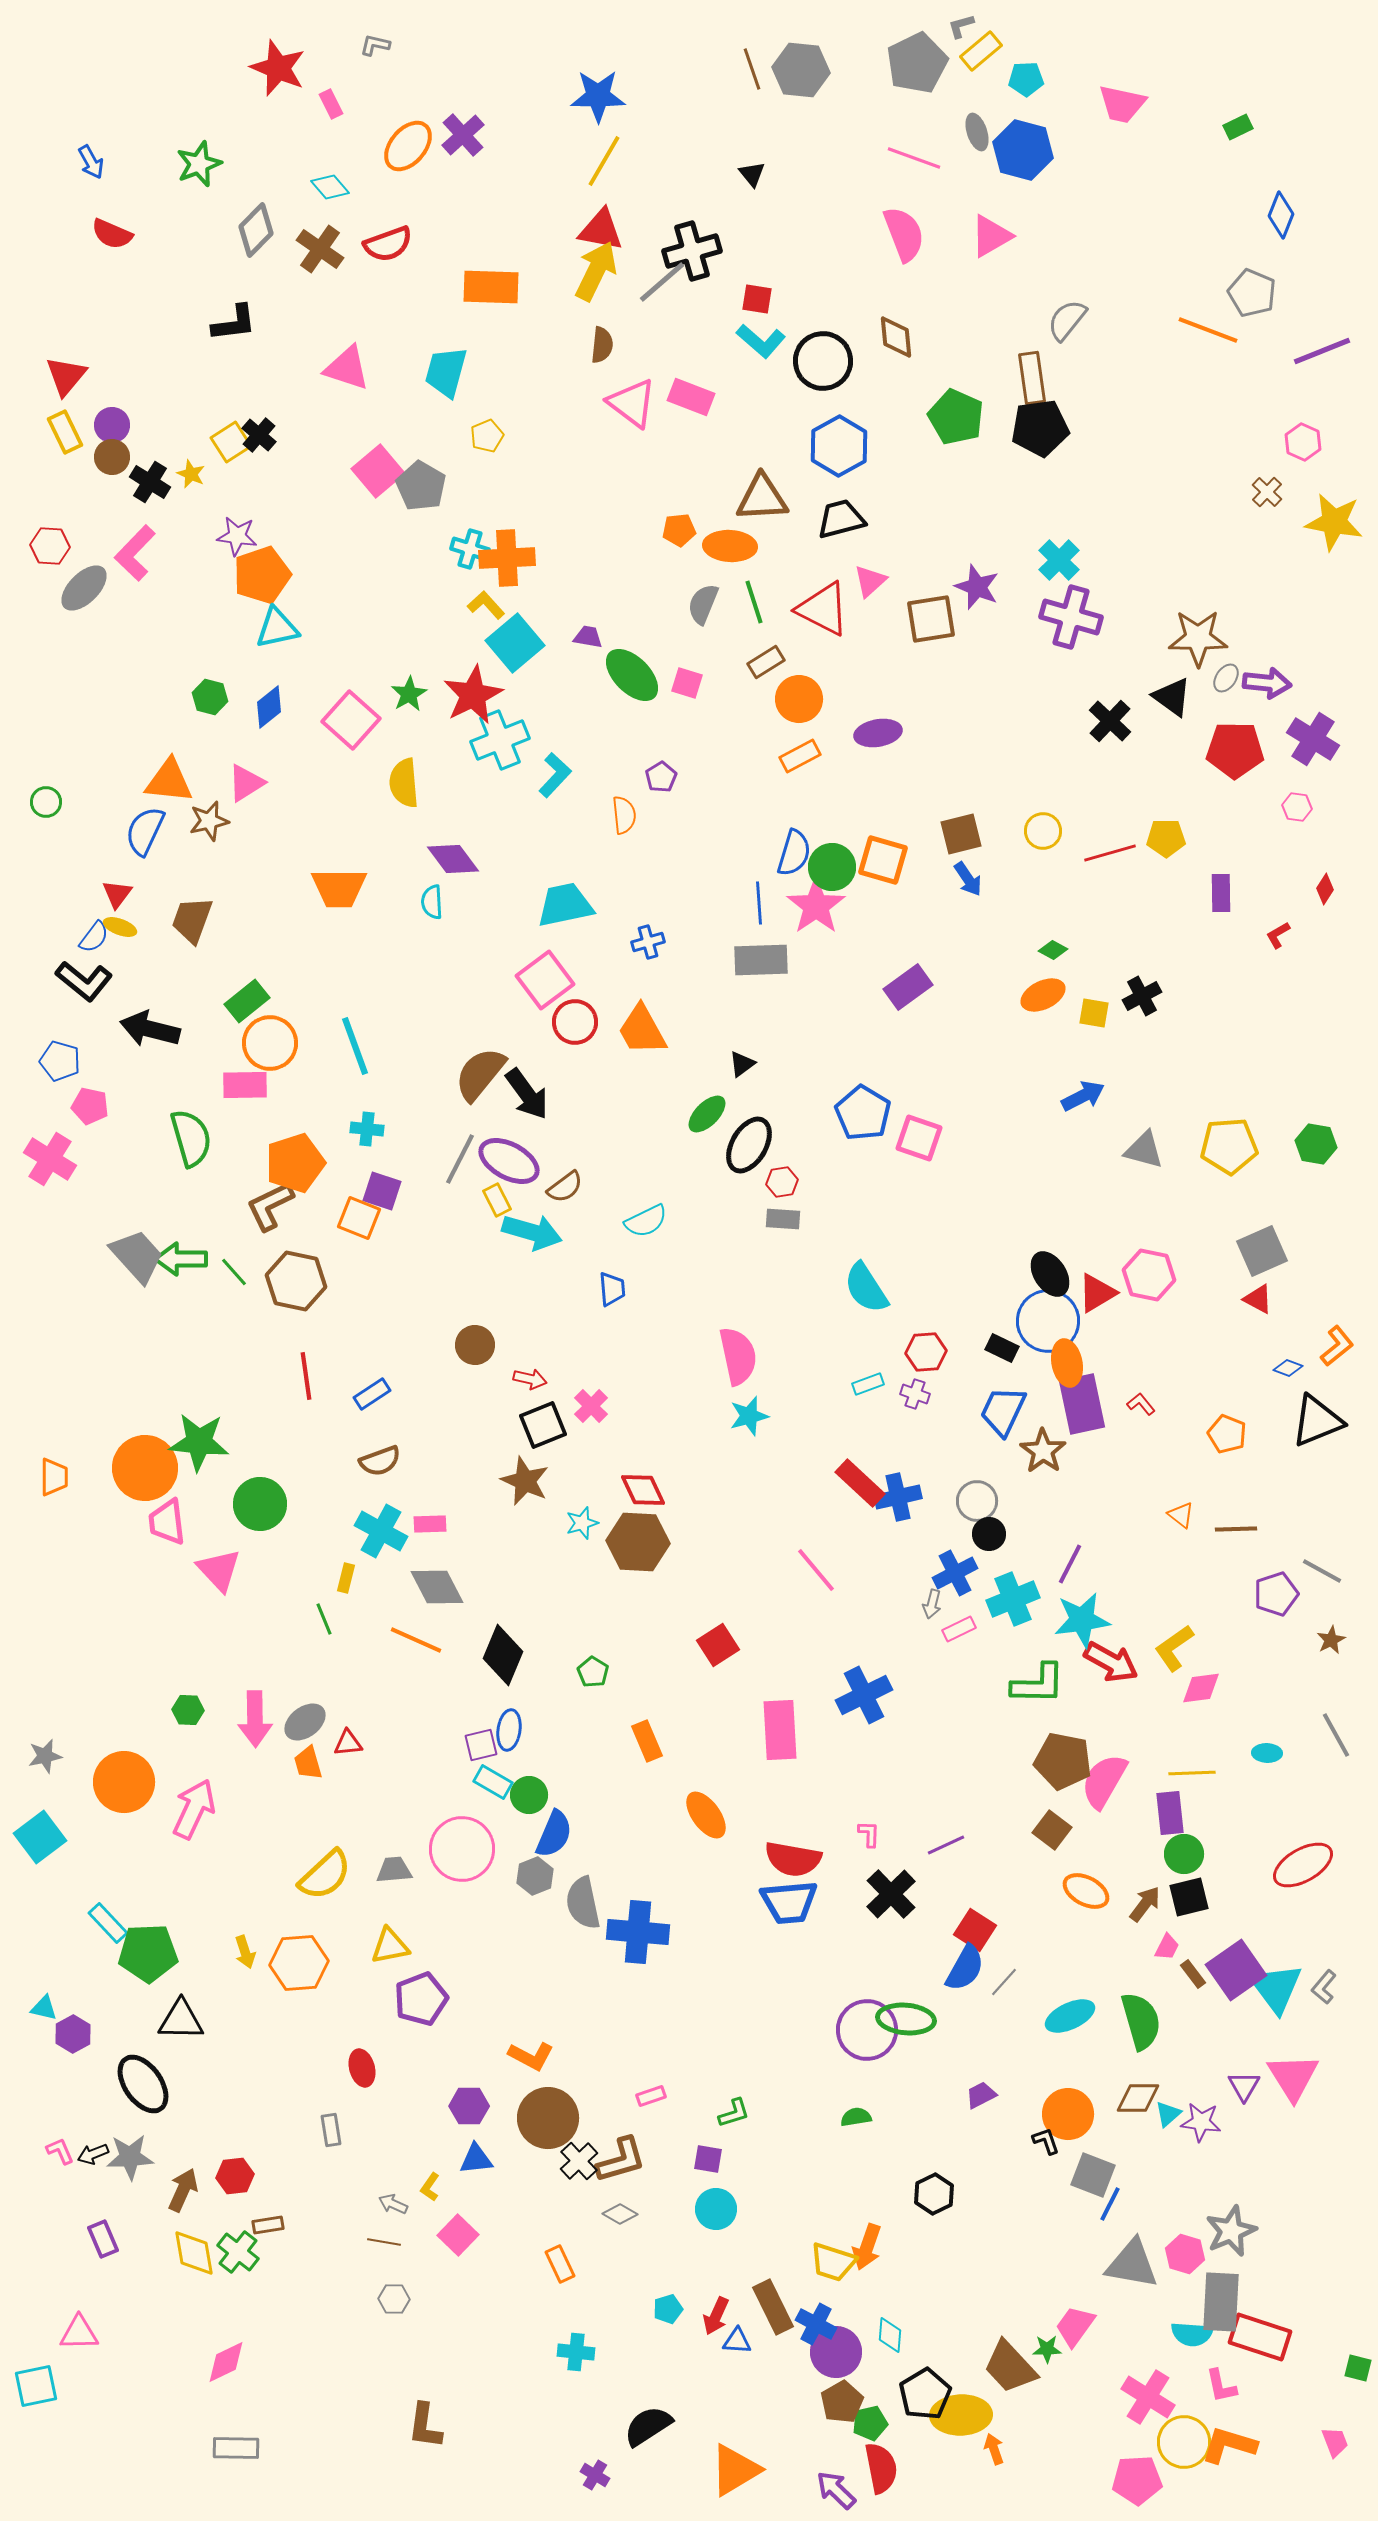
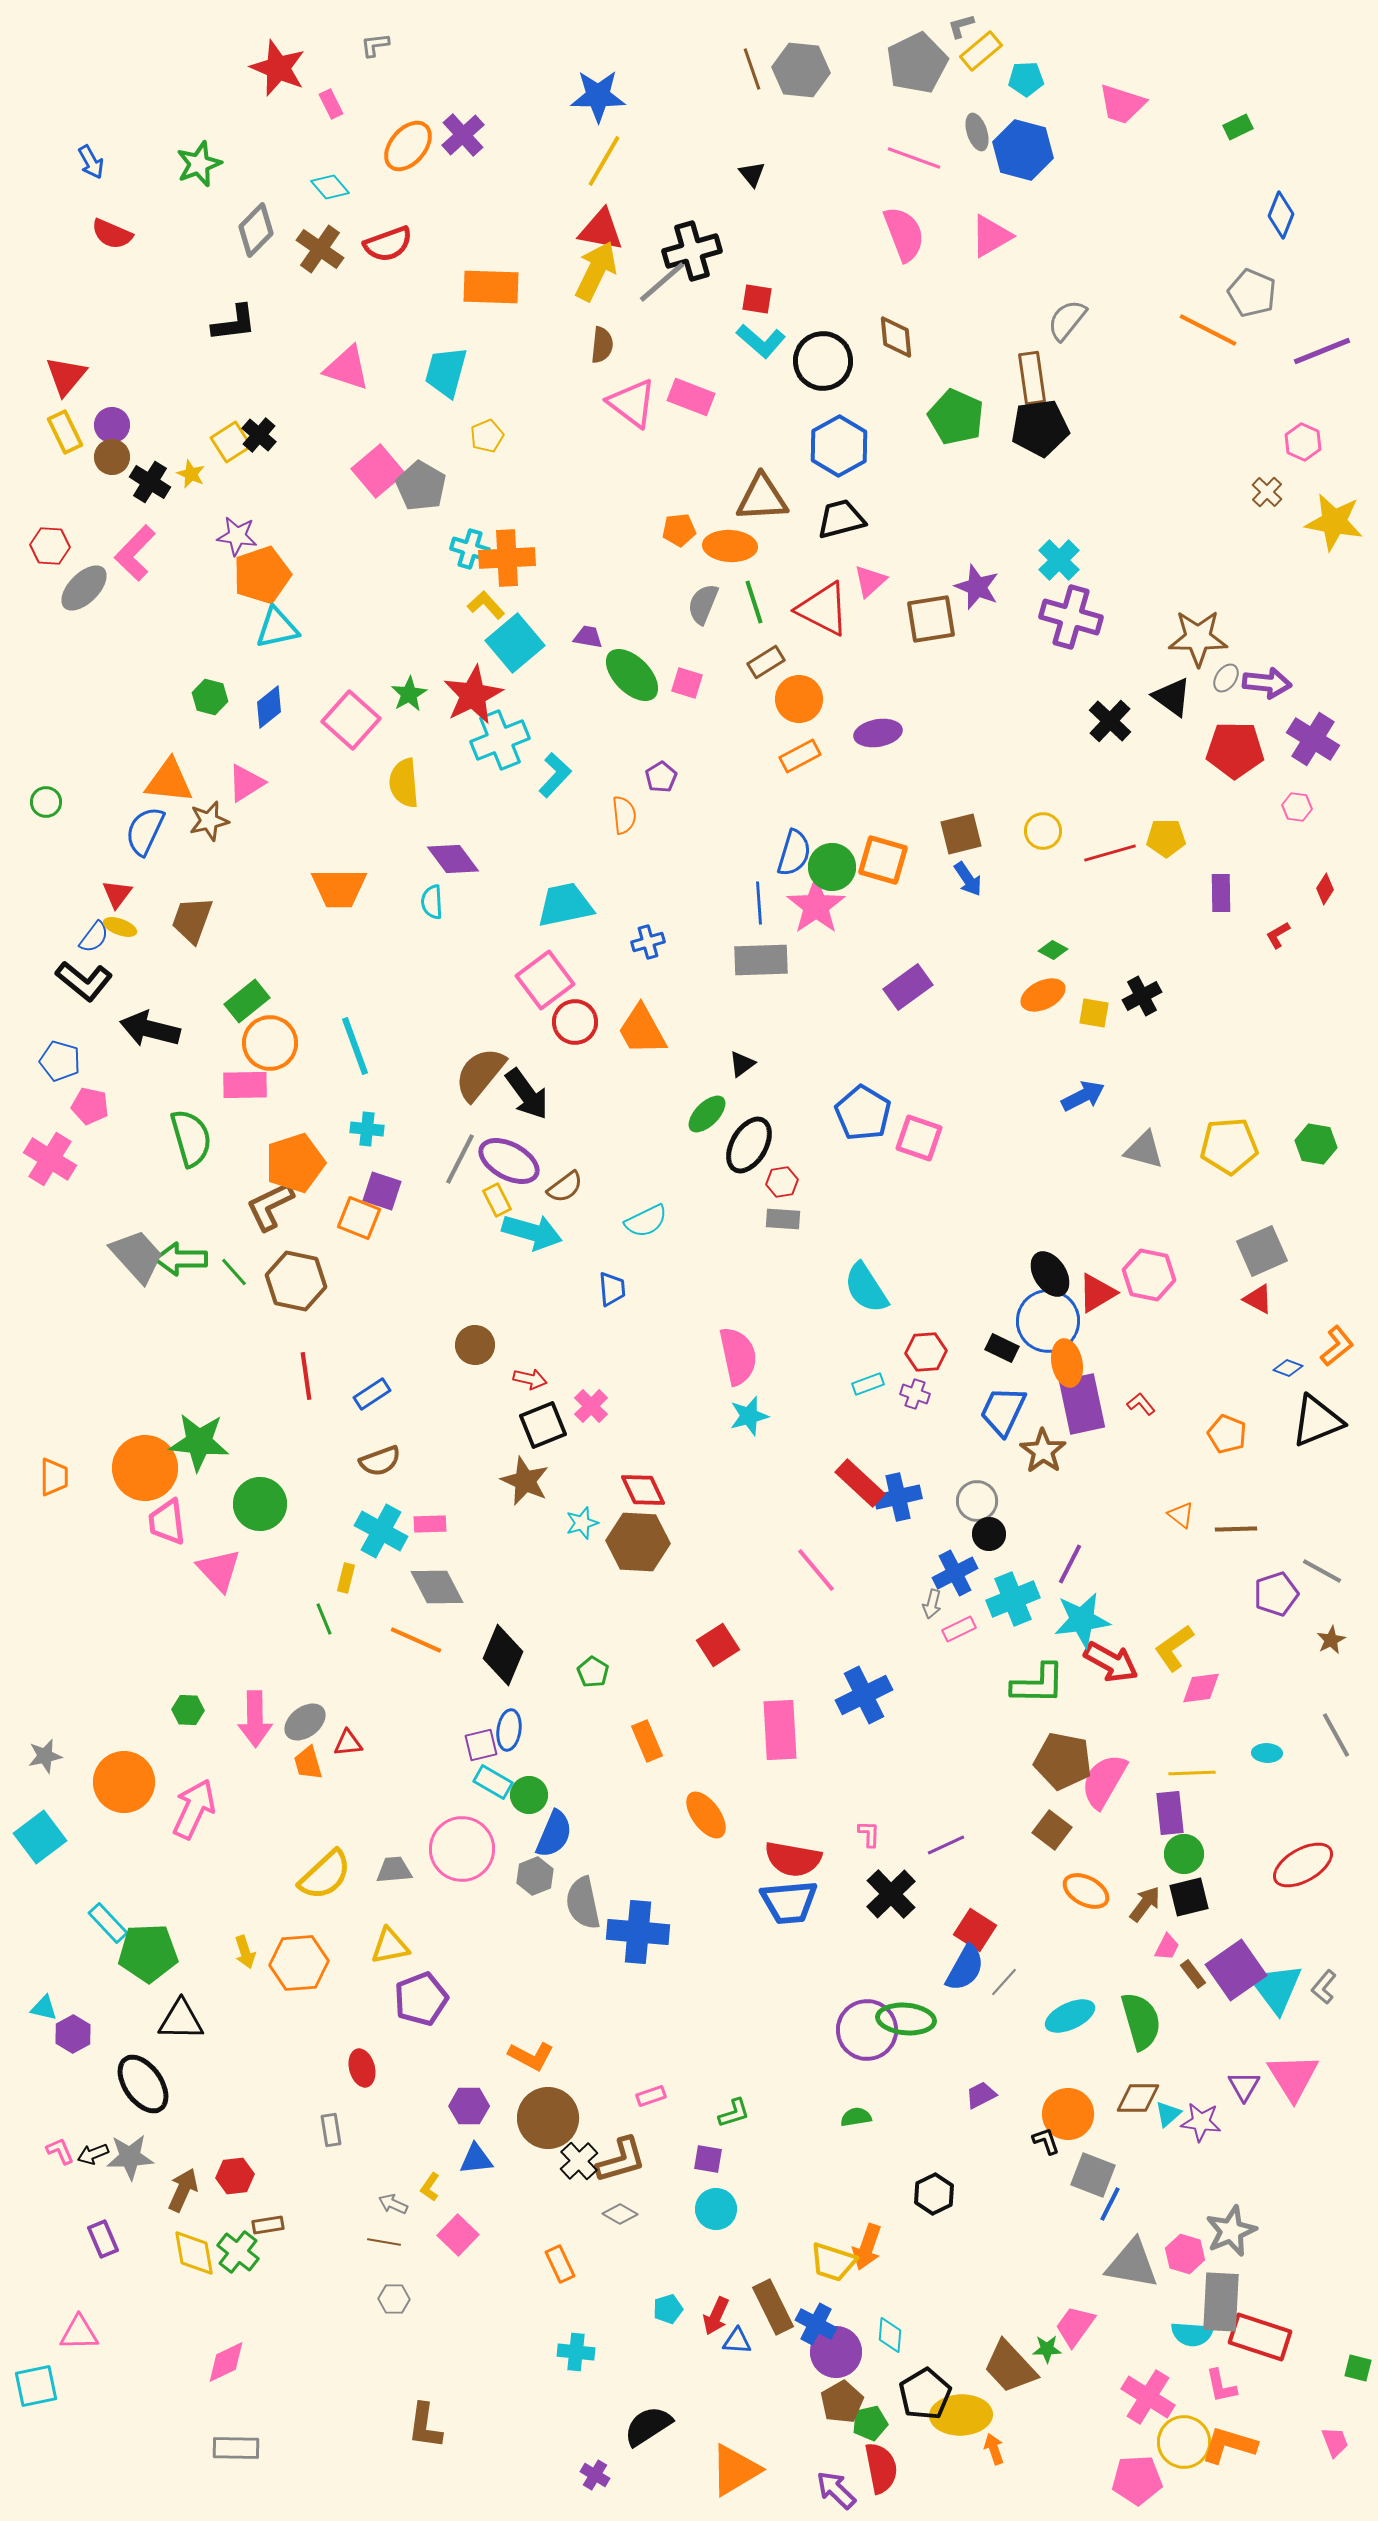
gray L-shape at (375, 45): rotated 20 degrees counterclockwise
pink trapezoid at (1122, 104): rotated 6 degrees clockwise
orange line at (1208, 330): rotated 6 degrees clockwise
